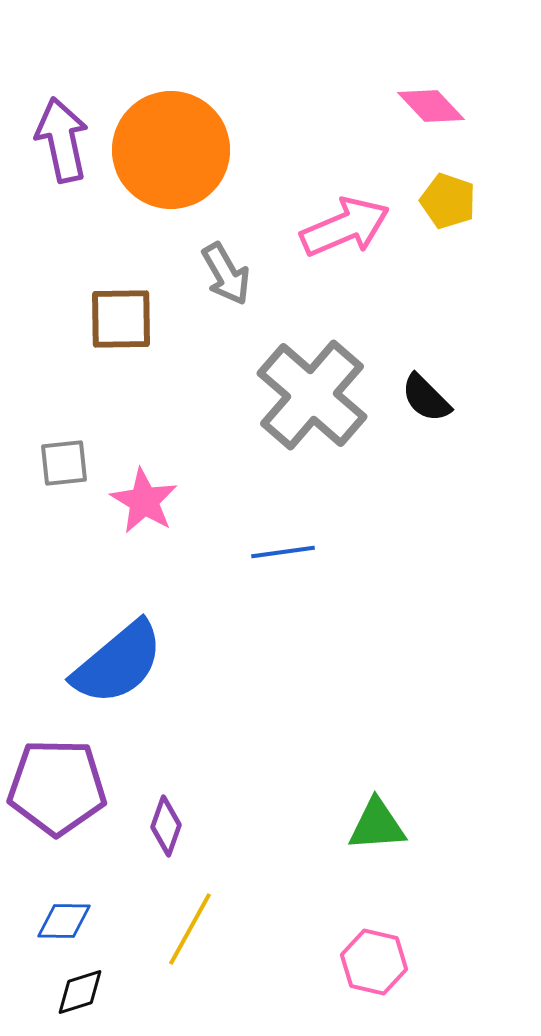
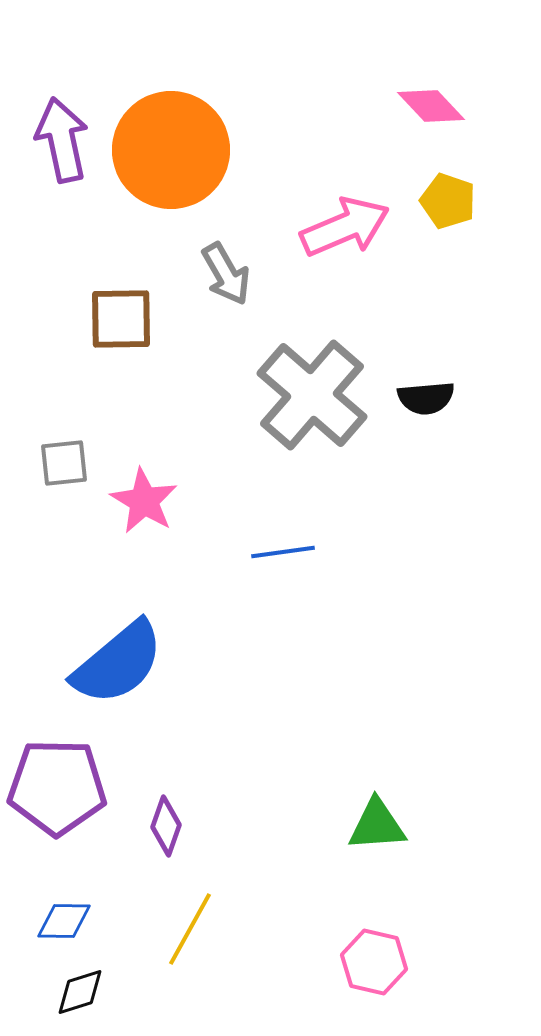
black semicircle: rotated 50 degrees counterclockwise
